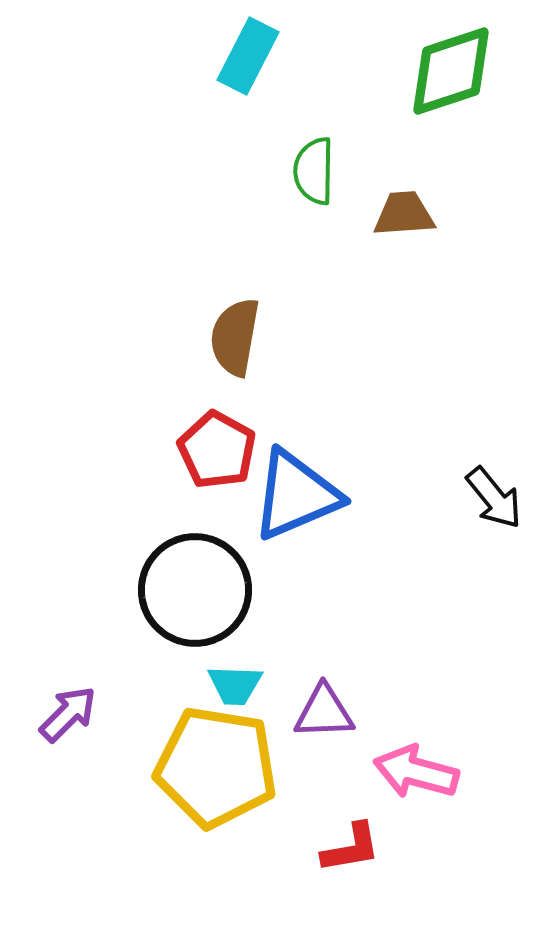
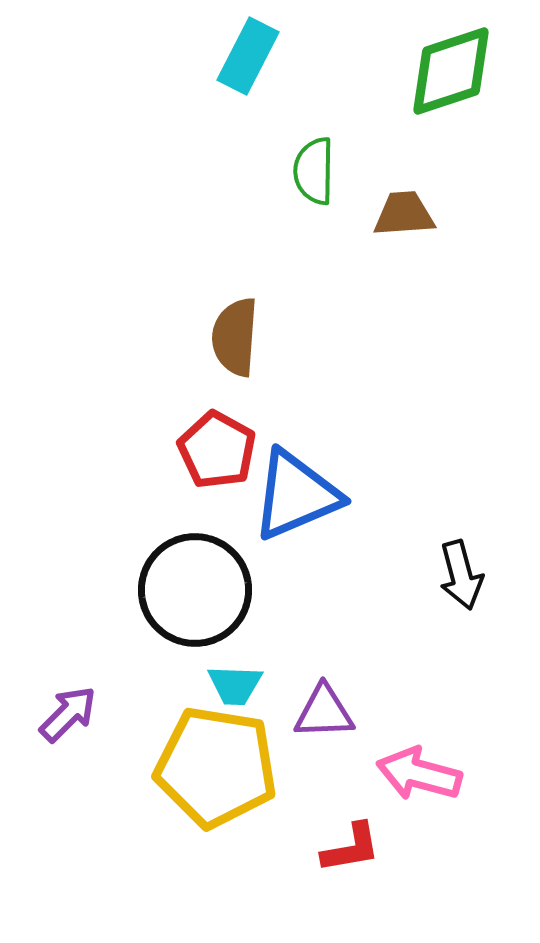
brown semicircle: rotated 6 degrees counterclockwise
black arrow: moved 33 px left, 77 px down; rotated 24 degrees clockwise
pink arrow: moved 3 px right, 2 px down
